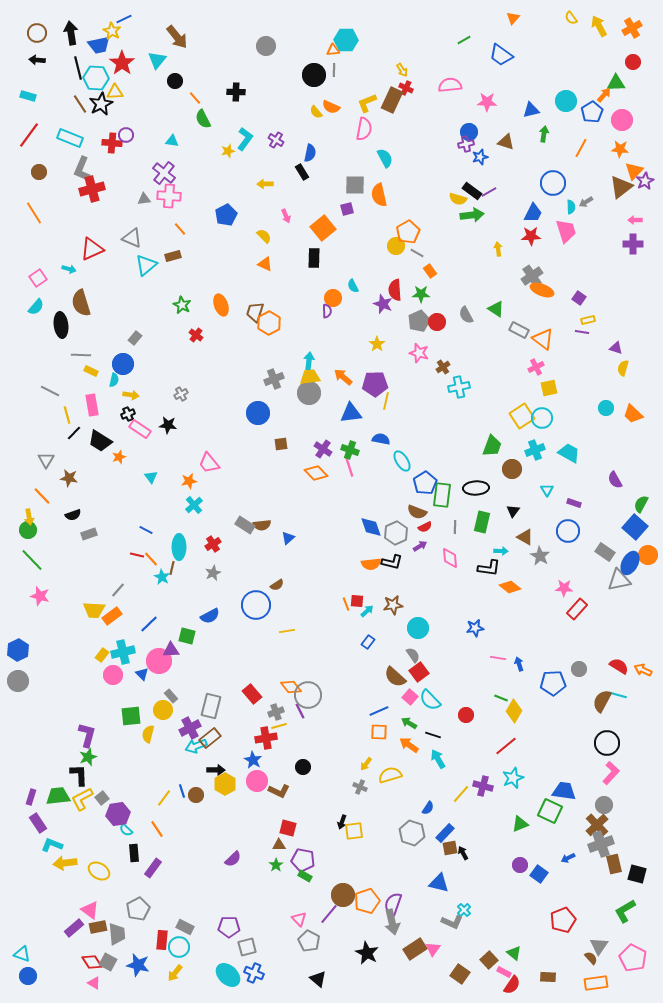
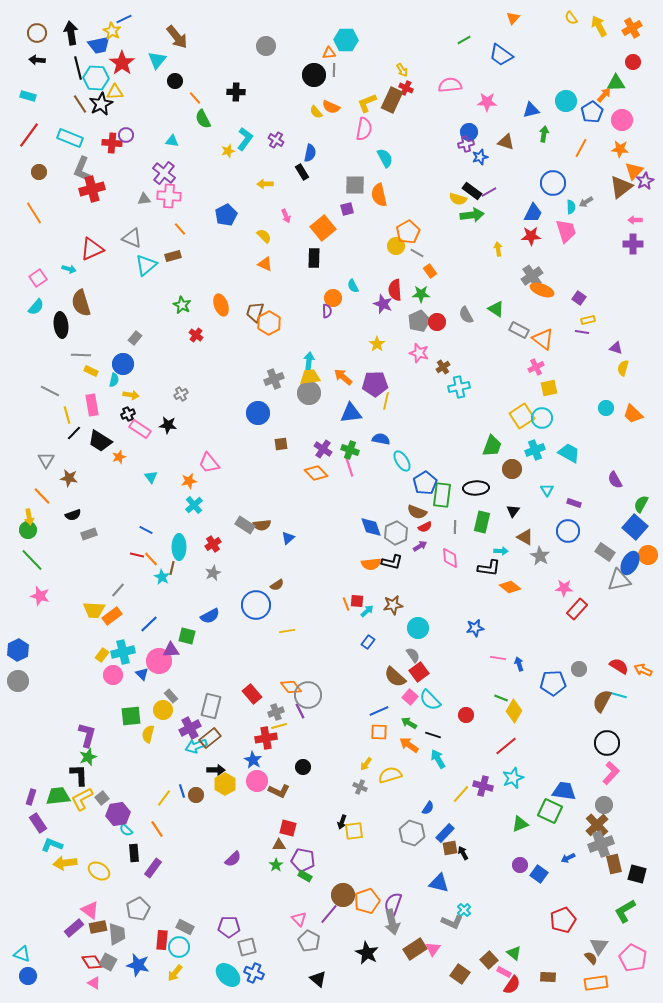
orange triangle at (333, 50): moved 4 px left, 3 px down
